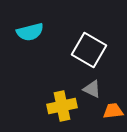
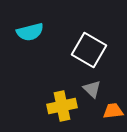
gray triangle: rotated 18 degrees clockwise
